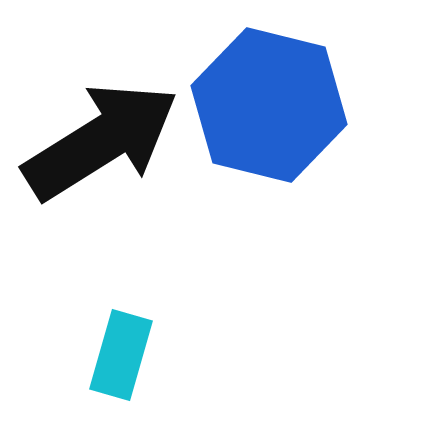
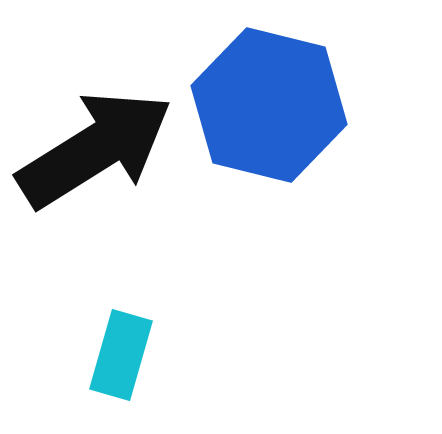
black arrow: moved 6 px left, 8 px down
